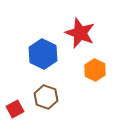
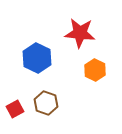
red star: rotated 16 degrees counterclockwise
blue hexagon: moved 6 px left, 4 px down
brown hexagon: moved 6 px down
